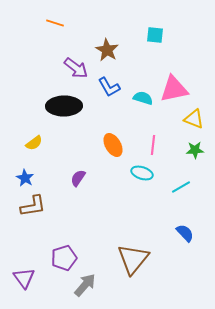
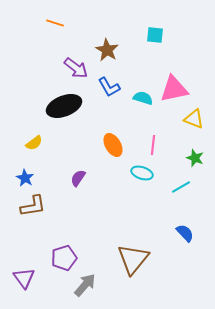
black ellipse: rotated 20 degrees counterclockwise
green star: moved 8 px down; rotated 24 degrees clockwise
